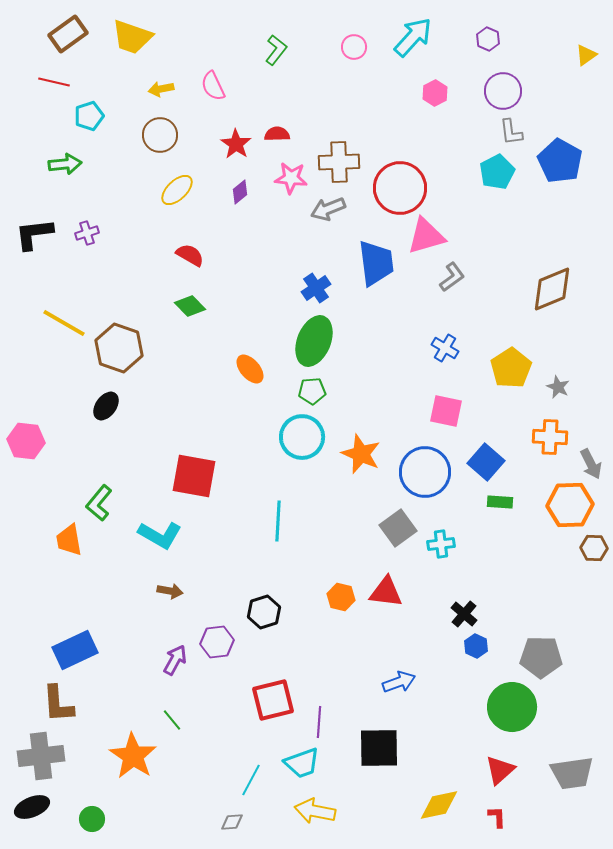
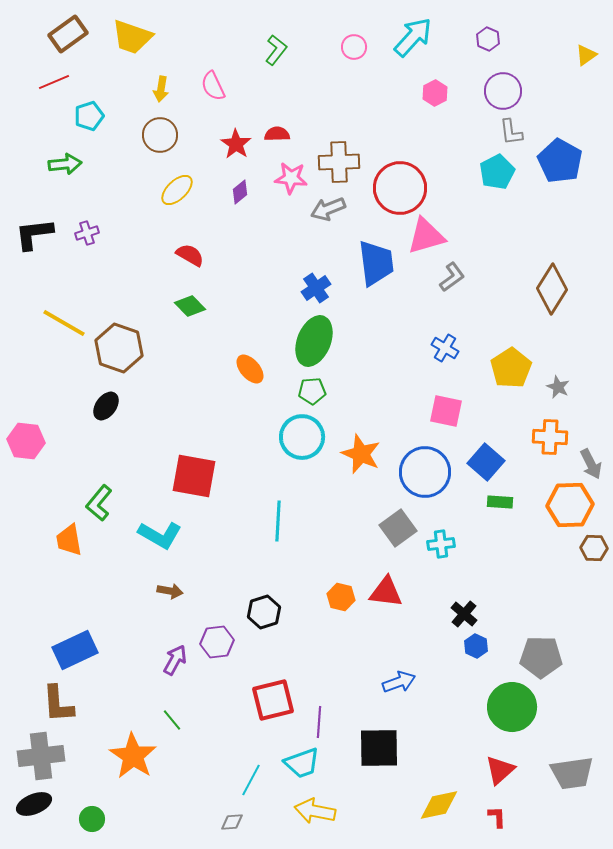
red line at (54, 82): rotated 36 degrees counterclockwise
yellow arrow at (161, 89): rotated 70 degrees counterclockwise
brown diamond at (552, 289): rotated 36 degrees counterclockwise
black ellipse at (32, 807): moved 2 px right, 3 px up
